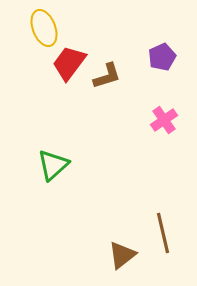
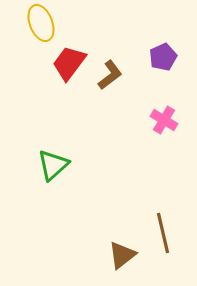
yellow ellipse: moved 3 px left, 5 px up
purple pentagon: moved 1 px right
brown L-shape: moved 3 px right, 1 px up; rotated 20 degrees counterclockwise
pink cross: rotated 24 degrees counterclockwise
